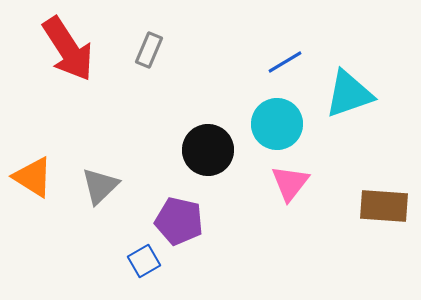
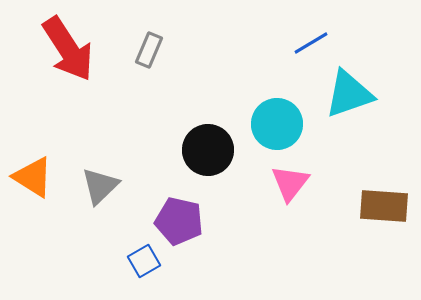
blue line: moved 26 px right, 19 px up
